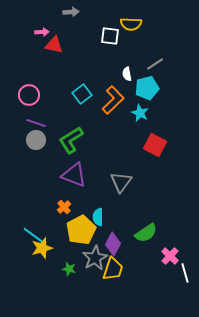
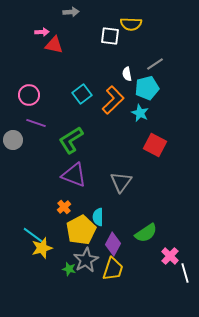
gray circle: moved 23 px left
gray star: moved 9 px left, 2 px down
